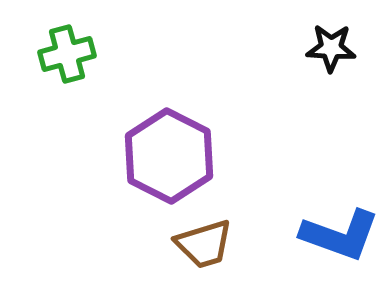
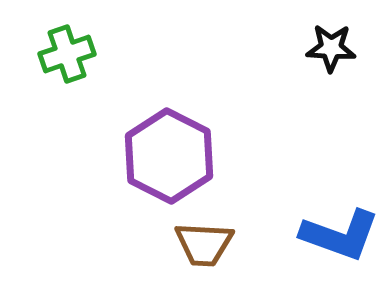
green cross: rotated 4 degrees counterclockwise
brown trapezoid: rotated 20 degrees clockwise
